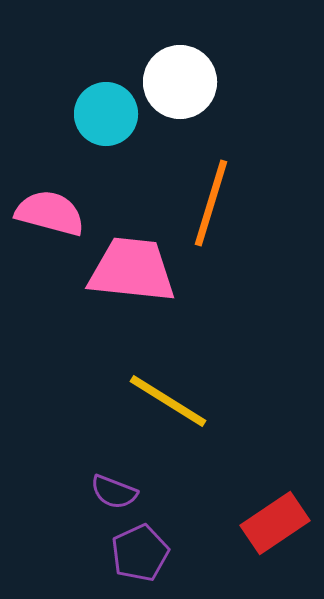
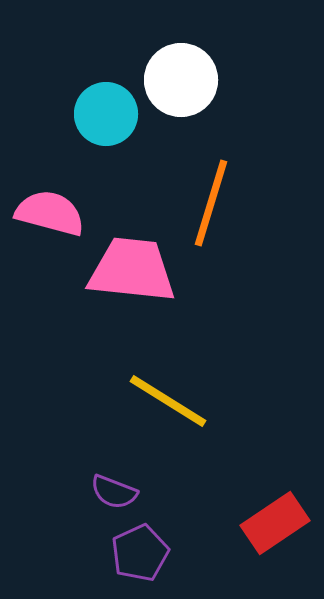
white circle: moved 1 px right, 2 px up
